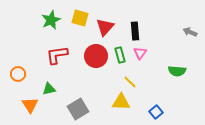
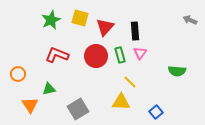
gray arrow: moved 12 px up
red L-shape: rotated 30 degrees clockwise
